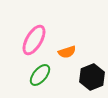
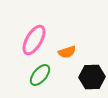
black hexagon: rotated 20 degrees clockwise
